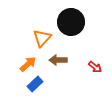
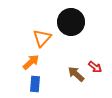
brown arrow: moved 18 px right, 14 px down; rotated 42 degrees clockwise
orange arrow: moved 3 px right, 2 px up
blue rectangle: rotated 42 degrees counterclockwise
